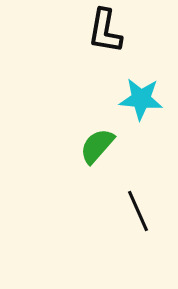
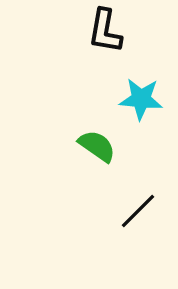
green semicircle: rotated 84 degrees clockwise
black line: rotated 69 degrees clockwise
